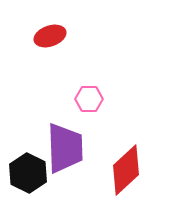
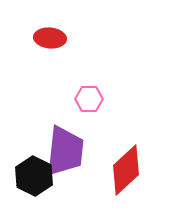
red ellipse: moved 2 px down; rotated 24 degrees clockwise
purple trapezoid: moved 3 px down; rotated 8 degrees clockwise
black hexagon: moved 6 px right, 3 px down
